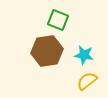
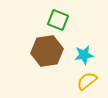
cyan star: rotated 18 degrees counterclockwise
